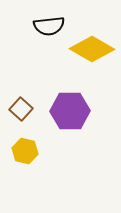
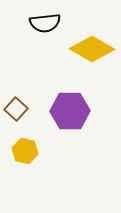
black semicircle: moved 4 px left, 3 px up
brown square: moved 5 px left
